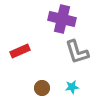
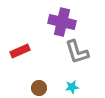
purple cross: moved 3 px down
brown circle: moved 3 px left
